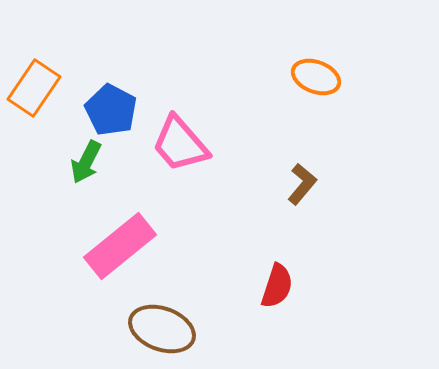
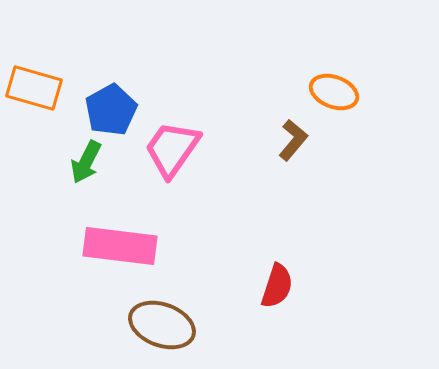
orange ellipse: moved 18 px right, 15 px down
orange rectangle: rotated 72 degrees clockwise
blue pentagon: rotated 15 degrees clockwise
pink trapezoid: moved 8 px left, 5 px down; rotated 76 degrees clockwise
brown L-shape: moved 9 px left, 44 px up
pink rectangle: rotated 46 degrees clockwise
brown ellipse: moved 4 px up
